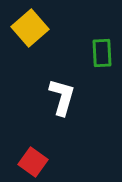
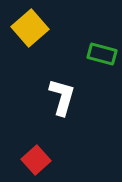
green rectangle: moved 1 px down; rotated 72 degrees counterclockwise
red square: moved 3 px right, 2 px up; rotated 12 degrees clockwise
